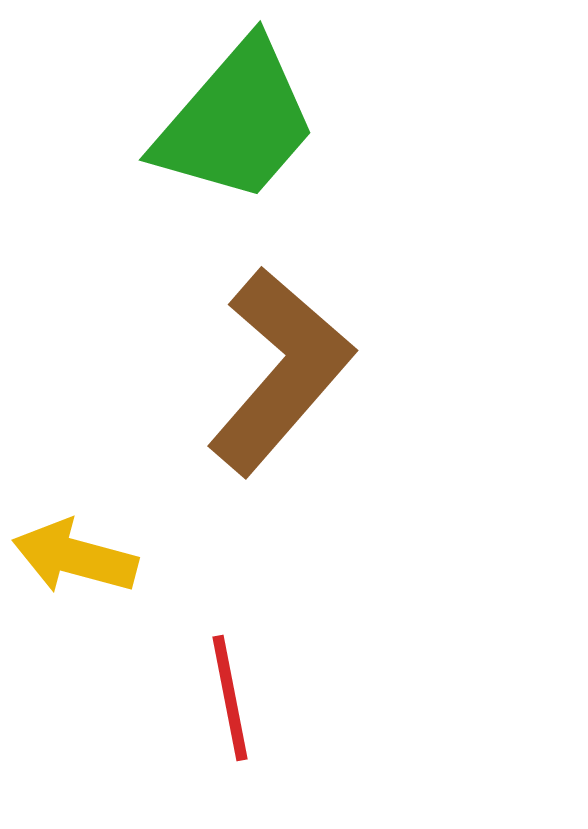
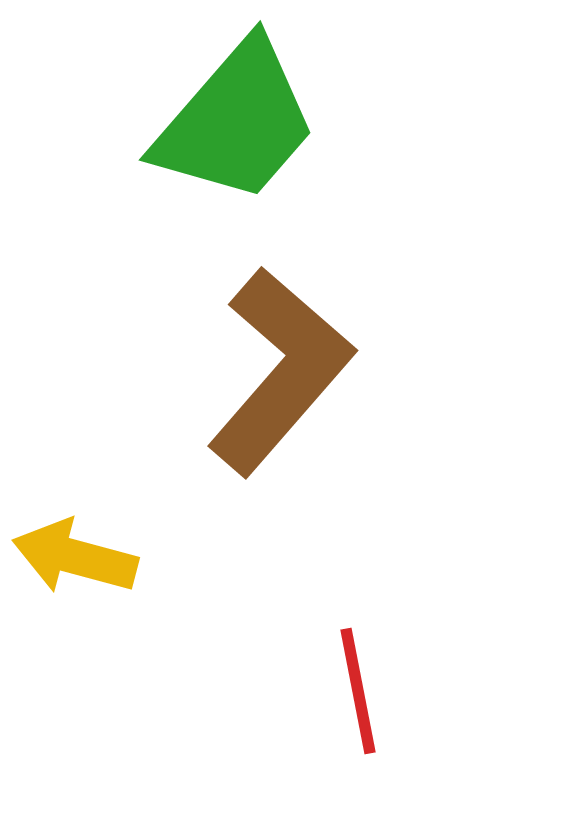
red line: moved 128 px right, 7 px up
